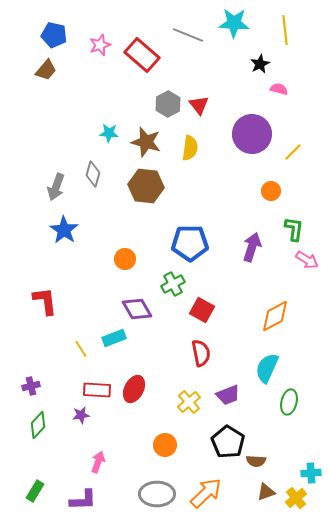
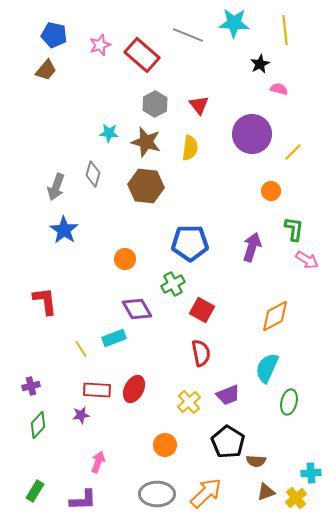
gray hexagon at (168, 104): moved 13 px left
